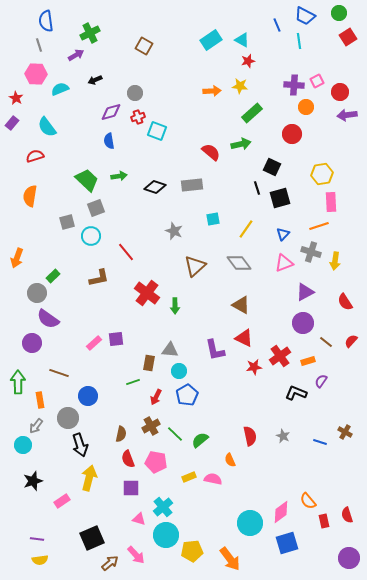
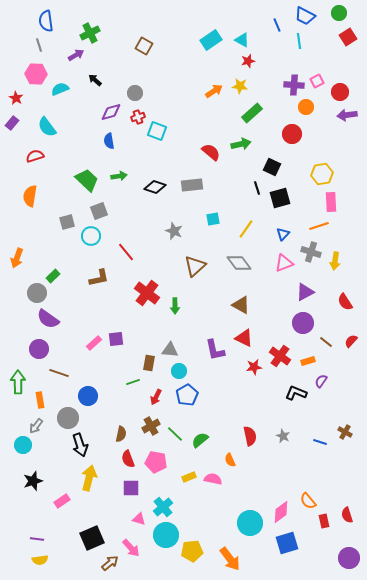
black arrow at (95, 80): rotated 64 degrees clockwise
orange arrow at (212, 91): moved 2 px right; rotated 30 degrees counterclockwise
gray square at (96, 208): moved 3 px right, 3 px down
purple circle at (32, 343): moved 7 px right, 6 px down
red cross at (280, 356): rotated 20 degrees counterclockwise
pink arrow at (136, 555): moved 5 px left, 7 px up
